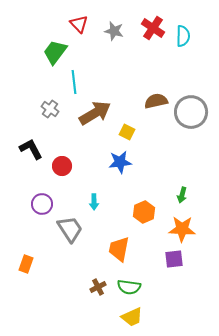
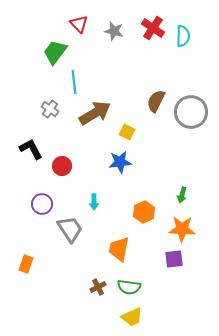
brown semicircle: rotated 50 degrees counterclockwise
